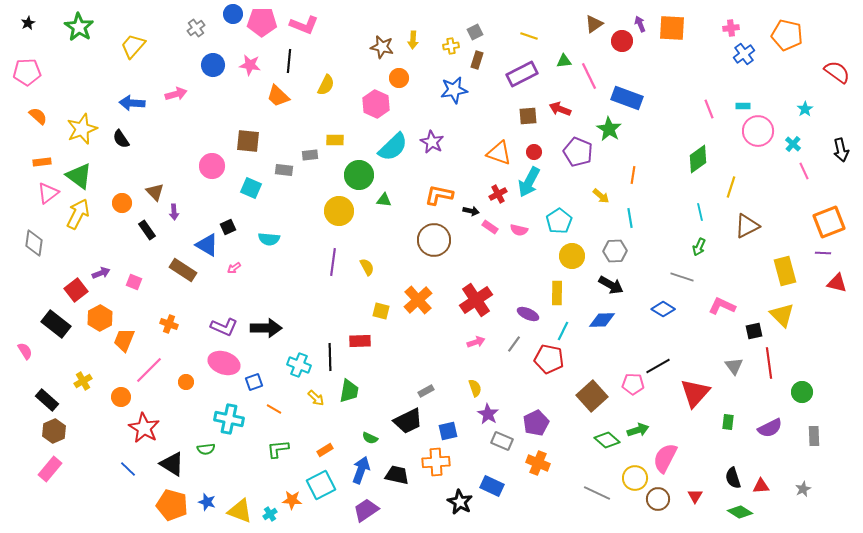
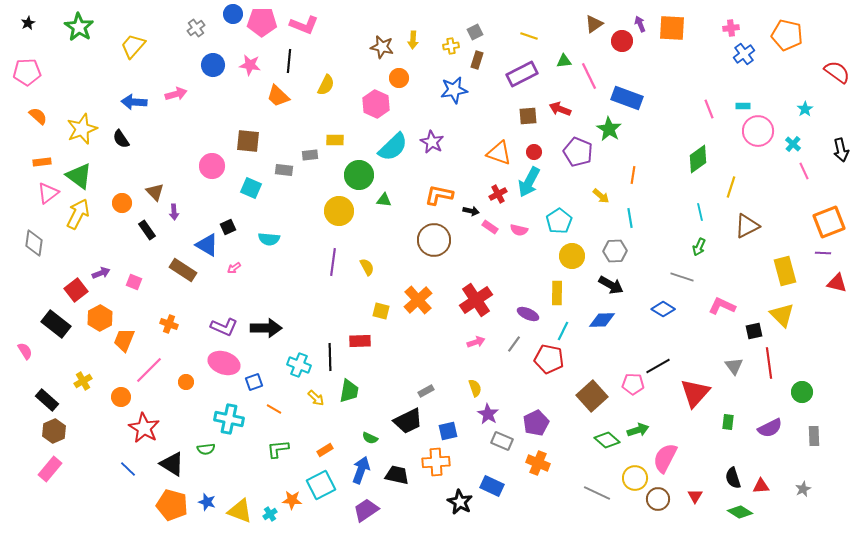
blue arrow at (132, 103): moved 2 px right, 1 px up
